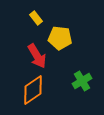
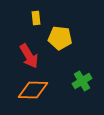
yellow rectangle: rotated 32 degrees clockwise
red arrow: moved 8 px left
orange diamond: rotated 36 degrees clockwise
